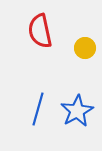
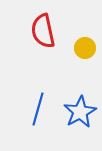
red semicircle: moved 3 px right
blue star: moved 3 px right, 1 px down
